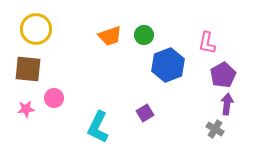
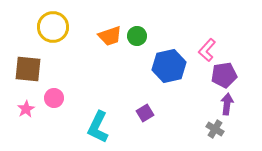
yellow circle: moved 17 px right, 2 px up
green circle: moved 7 px left, 1 px down
pink L-shape: moved 7 px down; rotated 30 degrees clockwise
blue hexagon: moved 1 px right, 1 px down; rotated 8 degrees clockwise
purple pentagon: moved 1 px right; rotated 20 degrees clockwise
pink star: rotated 24 degrees counterclockwise
